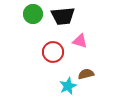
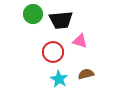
black trapezoid: moved 2 px left, 4 px down
cyan star: moved 9 px left, 7 px up; rotated 18 degrees counterclockwise
